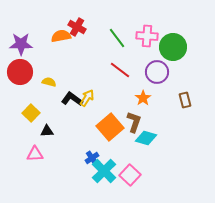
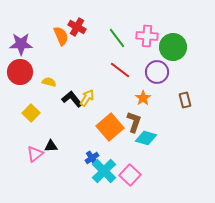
orange semicircle: rotated 78 degrees clockwise
black L-shape: rotated 15 degrees clockwise
black triangle: moved 4 px right, 15 px down
pink triangle: rotated 36 degrees counterclockwise
